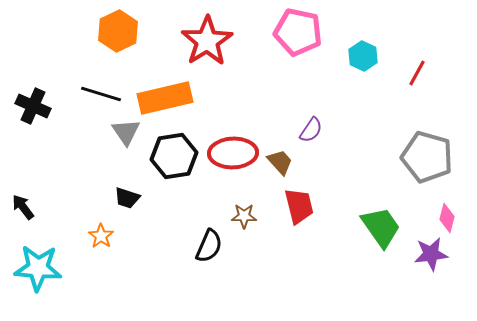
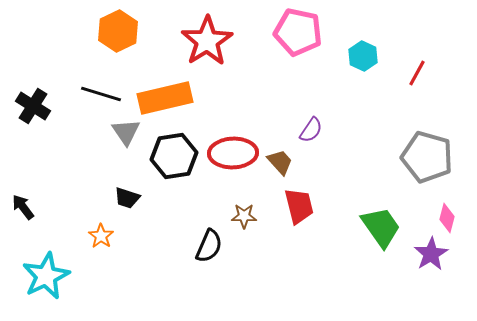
black cross: rotated 8 degrees clockwise
purple star: rotated 24 degrees counterclockwise
cyan star: moved 8 px right, 8 px down; rotated 30 degrees counterclockwise
